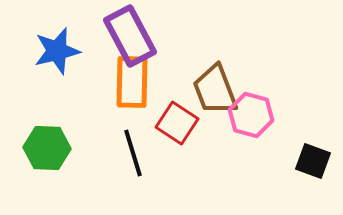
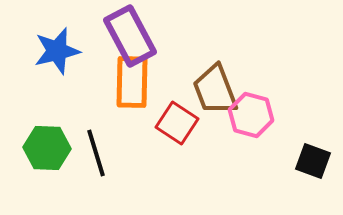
black line: moved 37 px left
